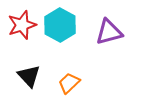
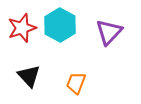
red star: moved 3 px down
purple triangle: rotated 32 degrees counterclockwise
orange trapezoid: moved 7 px right; rotated 25 degrees counterclockwise
